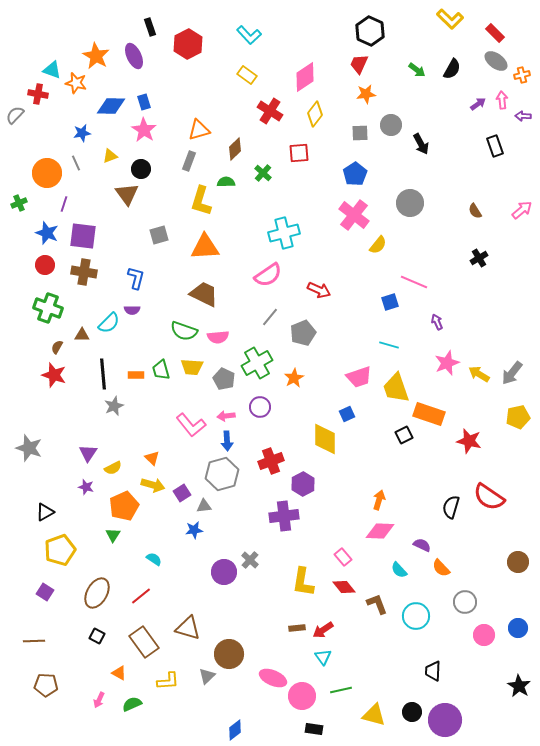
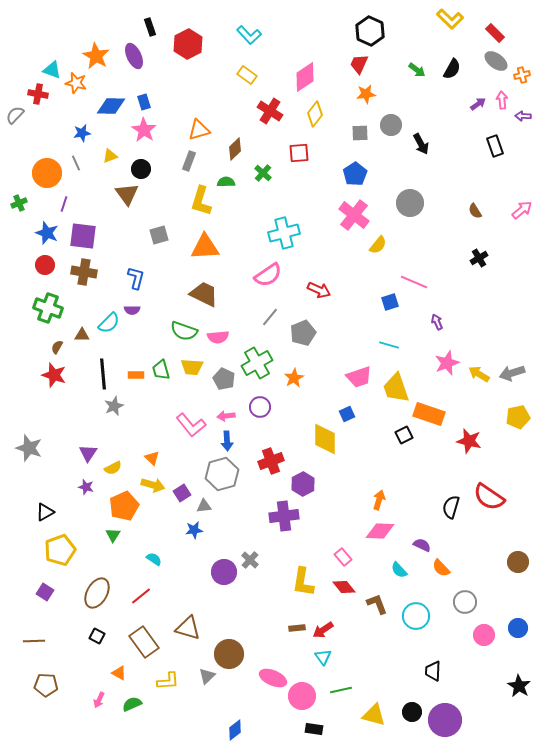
gray arrow at (512, 373): rotated 35 degrees clockwise
